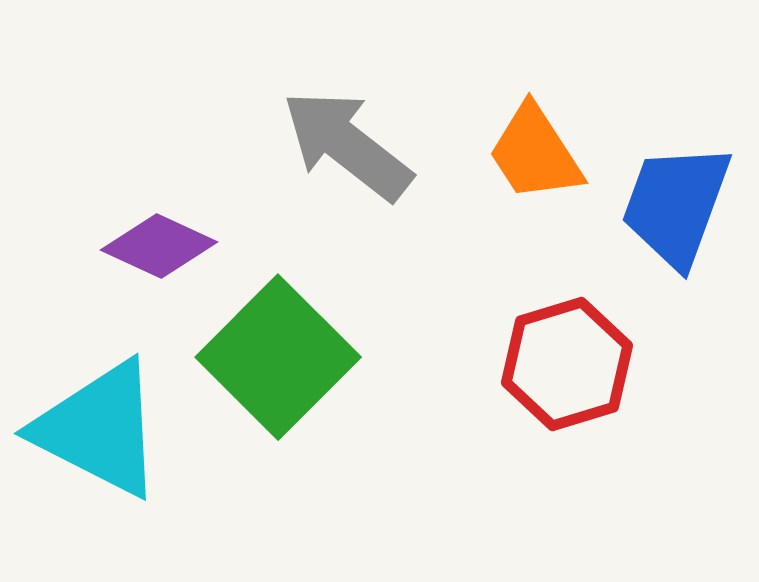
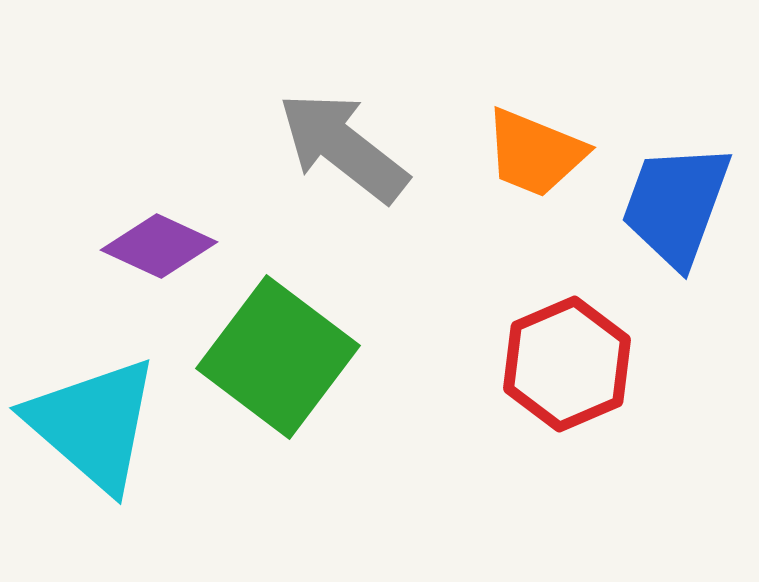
gray arrow: moved 4 px left, 2 px down
orange trapezoid: rotated 35 degrees counterclockwise
green square: rotated 8 degrees counterclockwise
red hexagon: rotated 6 degrees counterclockwise
cyan triangle: moved 6 px left, 5 px up; rotated 14 degrees clockwise
